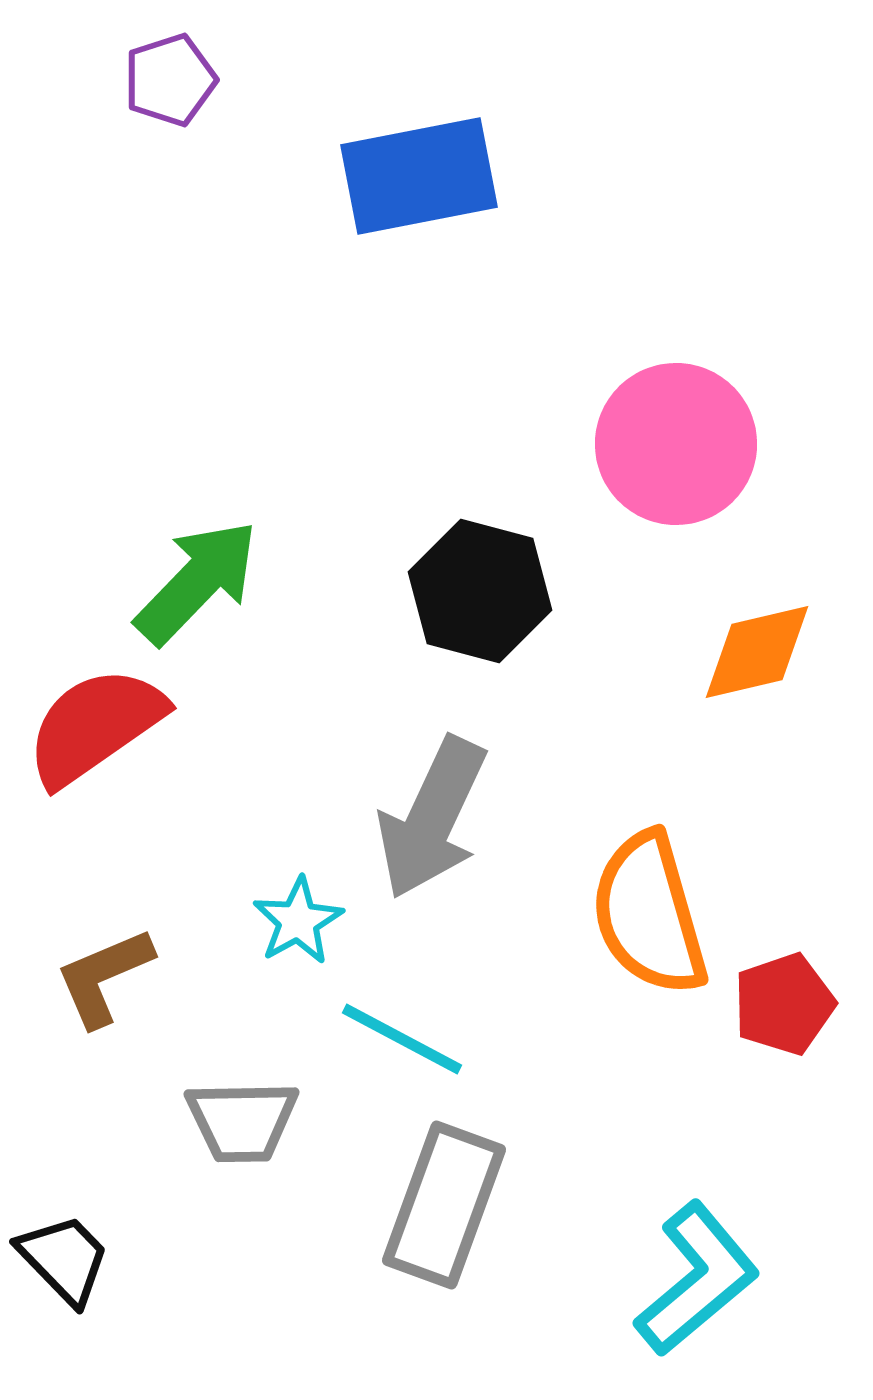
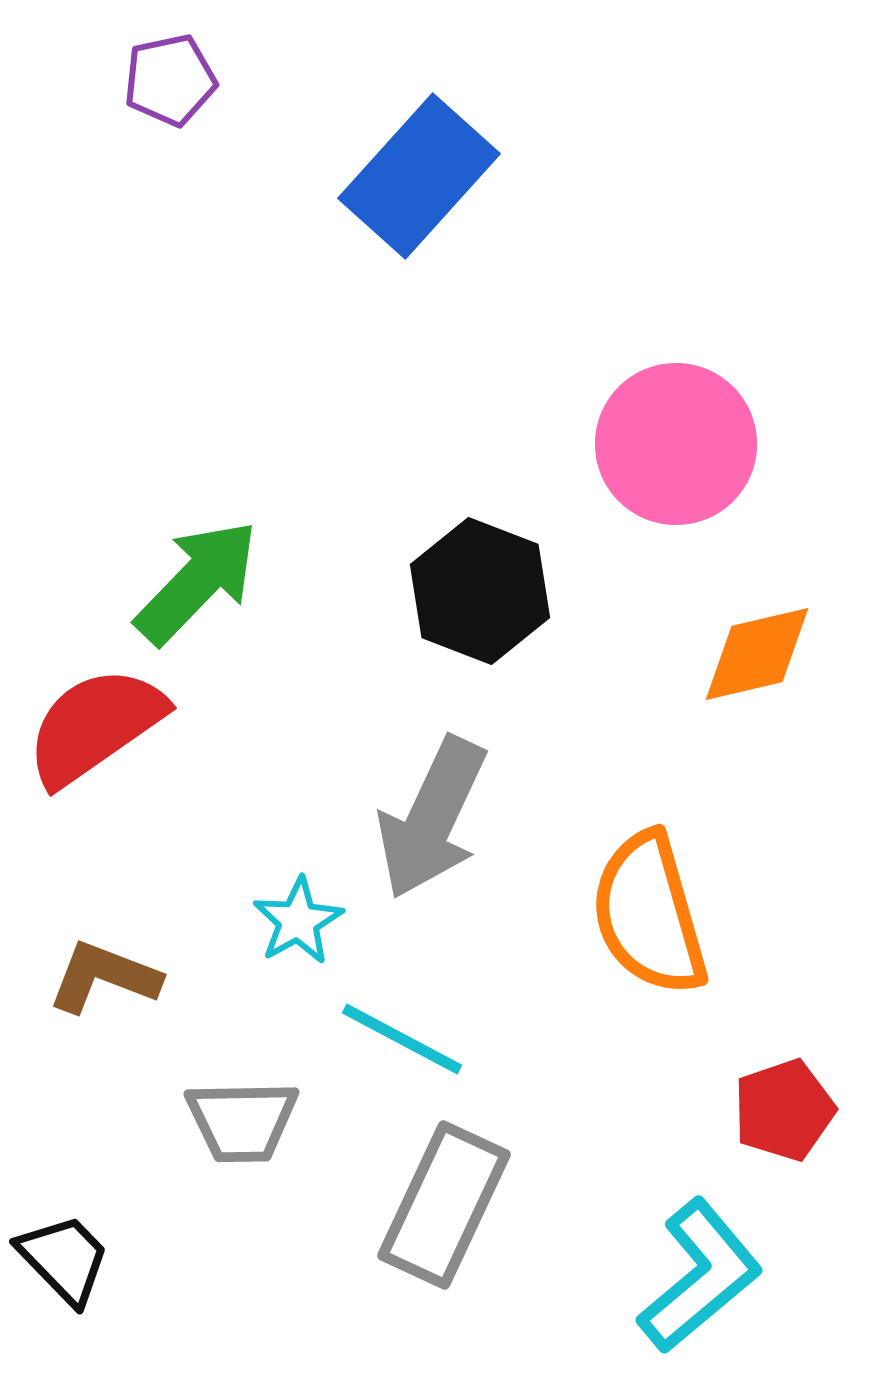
purple pentagon: rotated 6 degrees clockwise
blue rectangle: rotated 37 degrees counterclockwise
black hexagon: rotated 6 degrees clockwise
orange diamond: moved 2 px down
brown L-shape: rotated 44 degrees clockwise
red pentagon: moved 106 px down
gray rectangle: rotated 5 degrees clockwise
cyan L-shape: moved 3 px right, 3 px up
